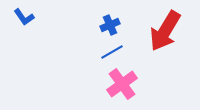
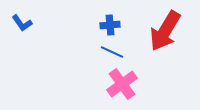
blue L-shape: moved 2 px left, 6 px down
blue cross: rotated 18 degrees clockwise
blue line: rotated 55 degrees clockwise
